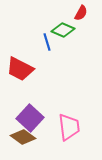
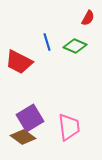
red semicircle: moved 7 px right, 5 px down
green diamond: moved 12 px right, 16 px down
red trapezoid: moved 1 px left, 7 px up
purple square: rotated 16 degrees clockwise
